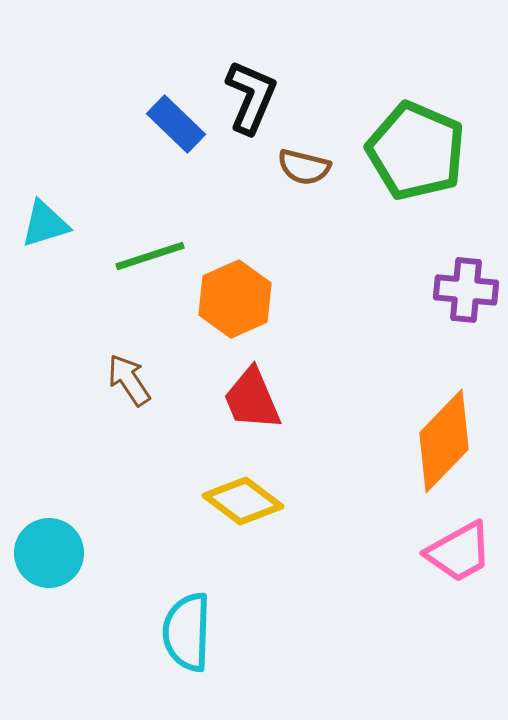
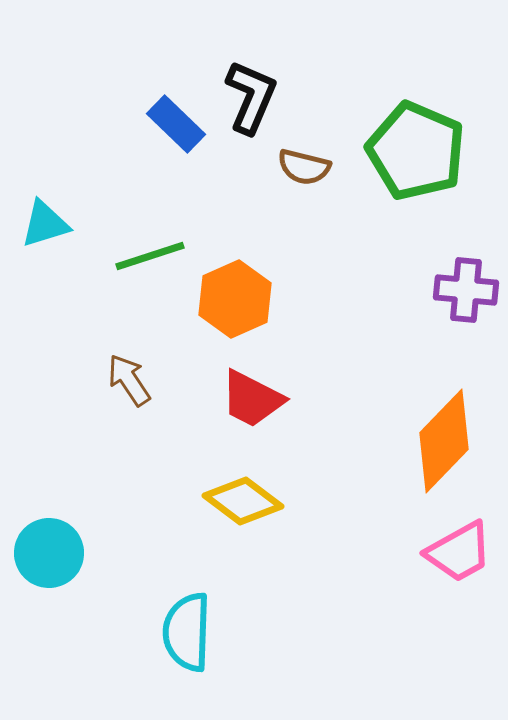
red trapezoid: rotated 40 degrees counterclockwise
